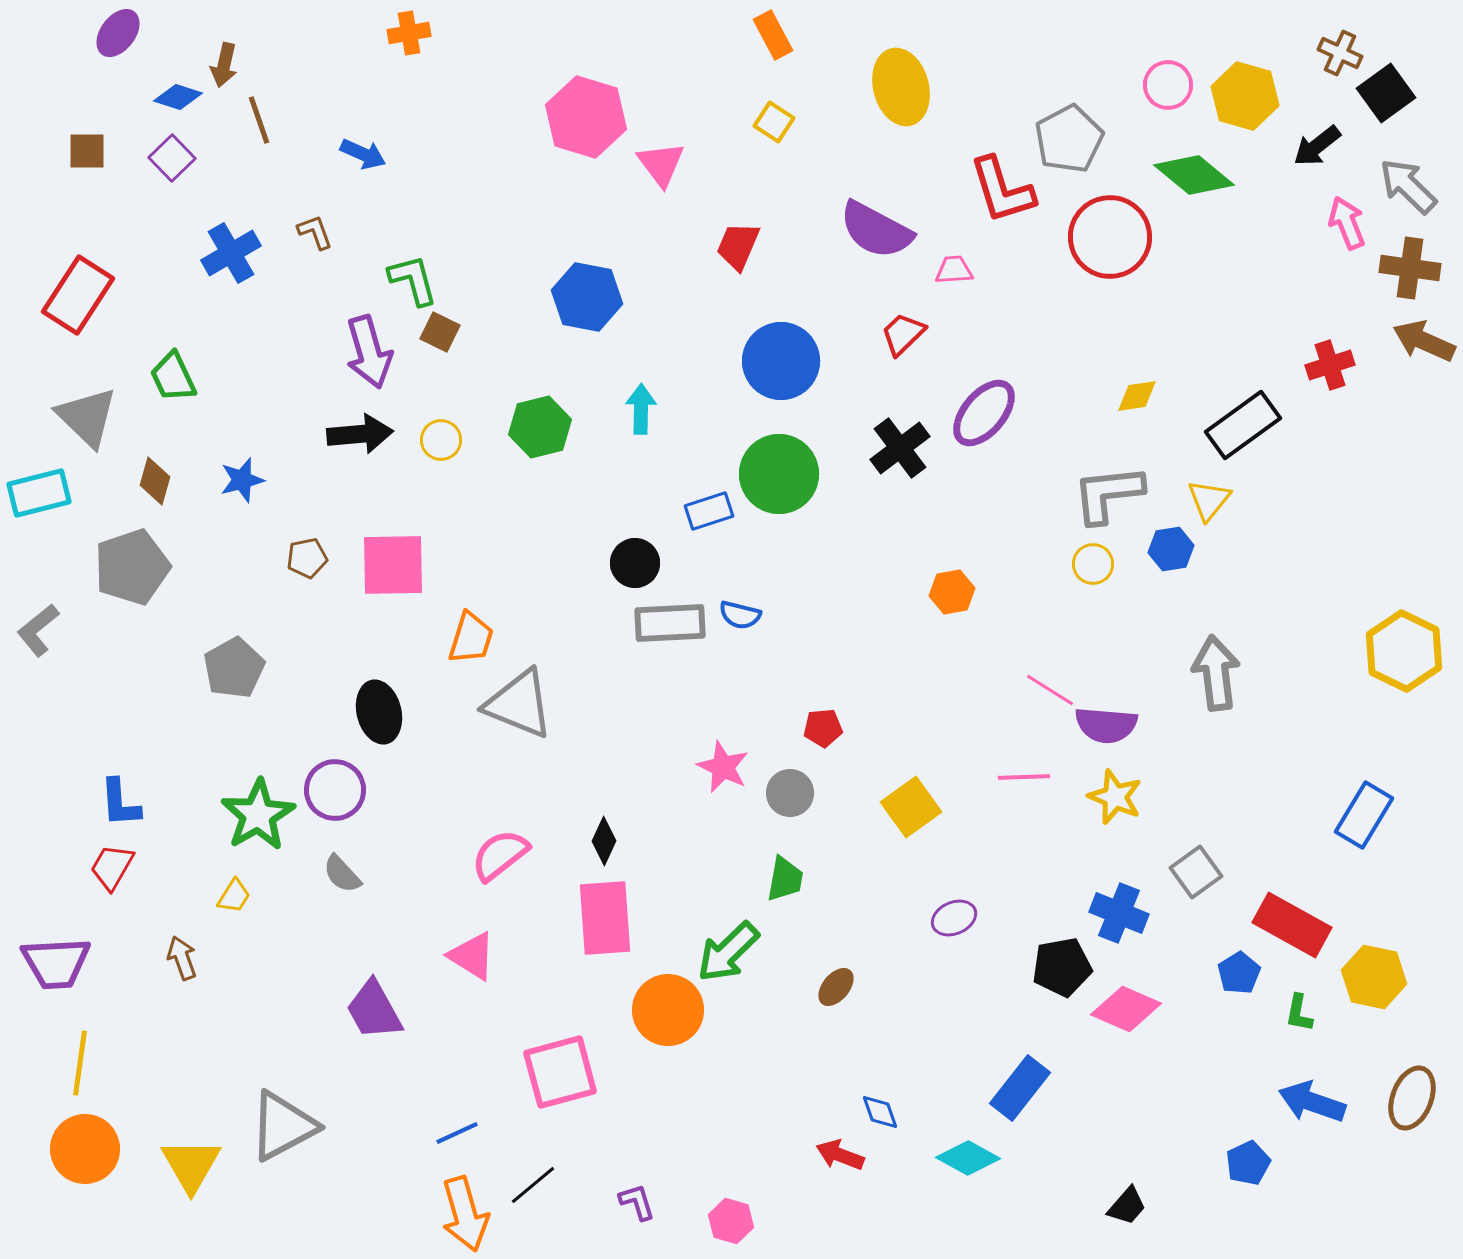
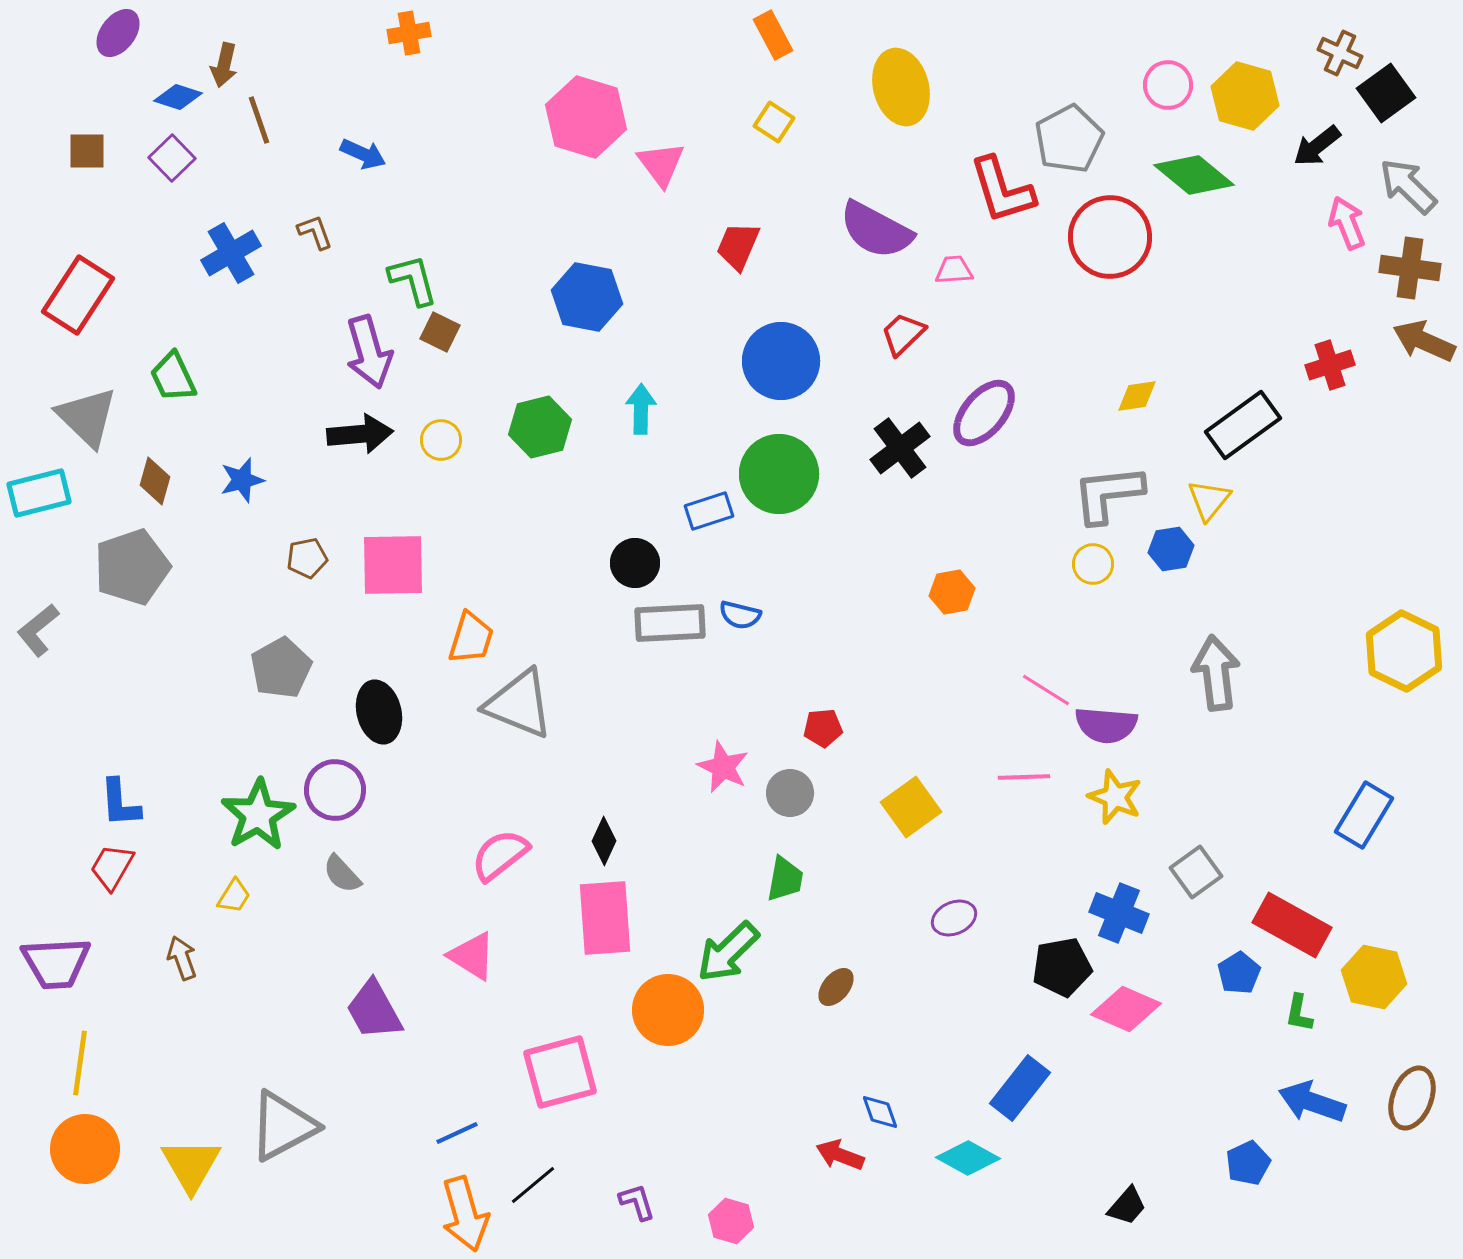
gray pentagon at (234, 668): moved 47 px right
pink line at (1050, 690): moved 4 px left
